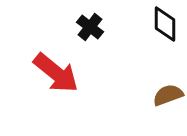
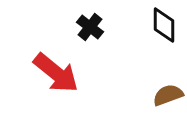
black diamond: moved 1 px left, 1 px down
